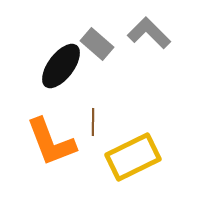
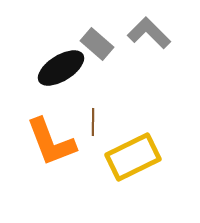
black ellipse: moved 2 px down; rotated 21 degrees clockwise
